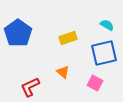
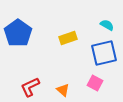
orange triangle: moved 18 px down
